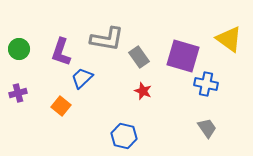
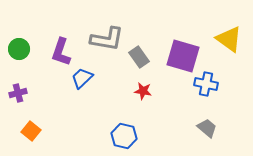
red star: rotated 12 degrees counterclockwise
orange square: moved 30 px left, 25 px down
gray trapezoid: rotated 15 degrees counterclockwise
